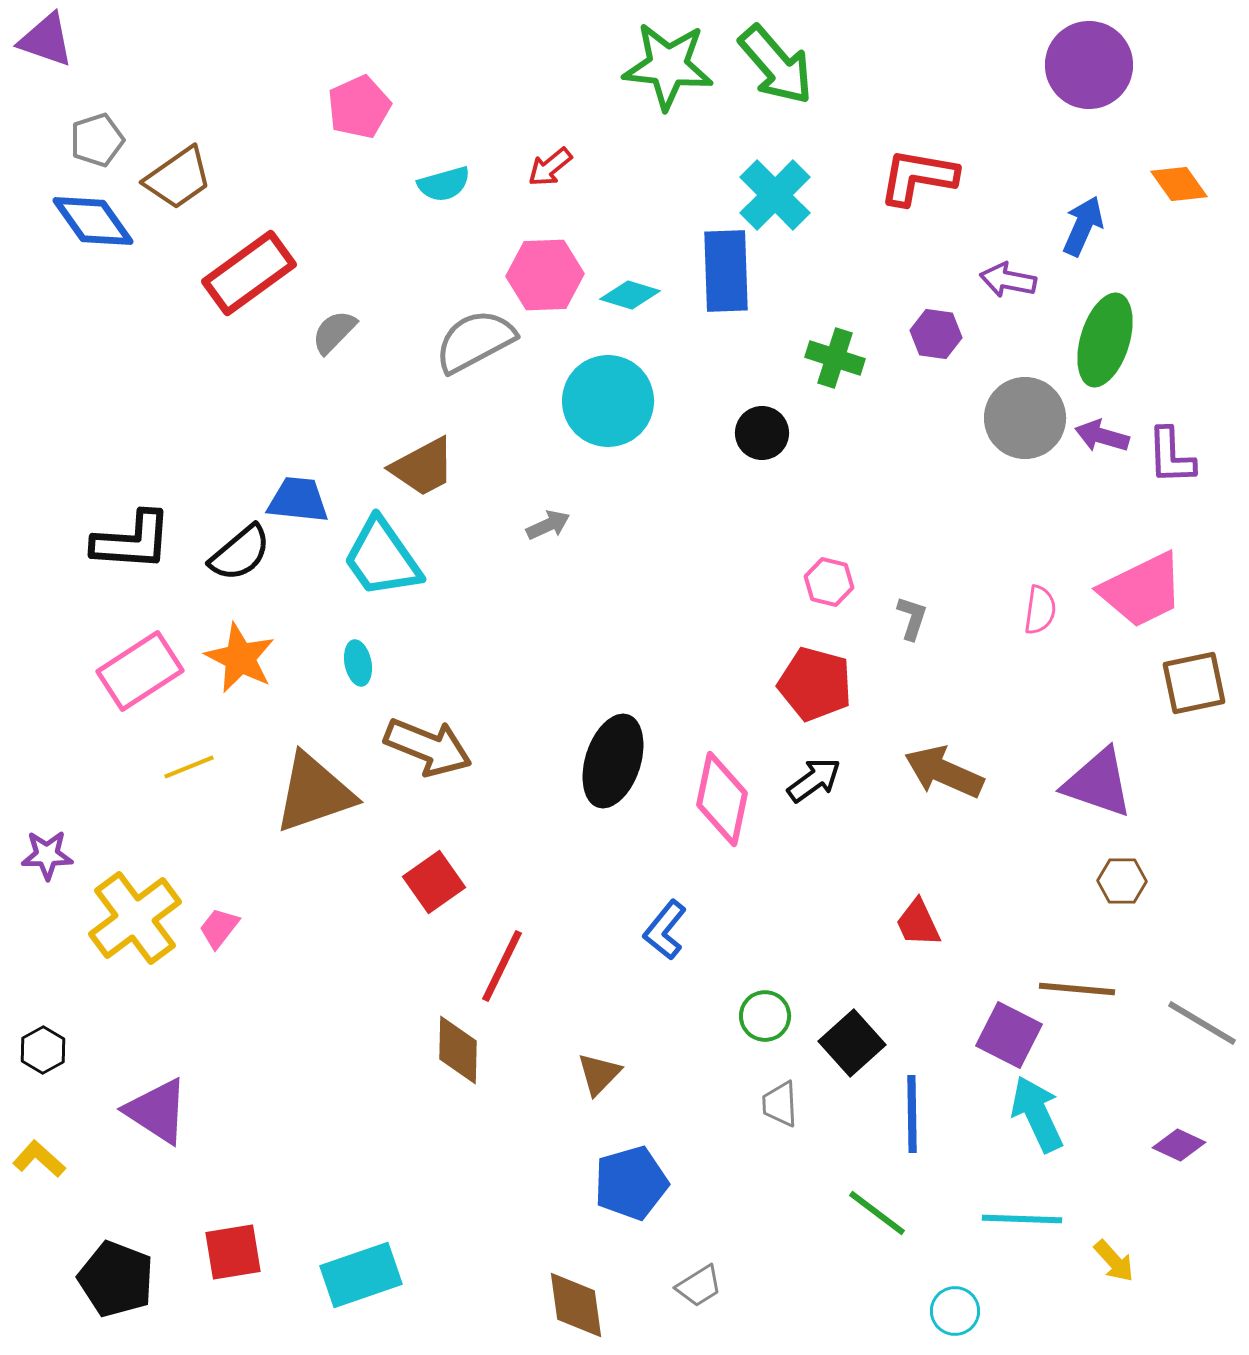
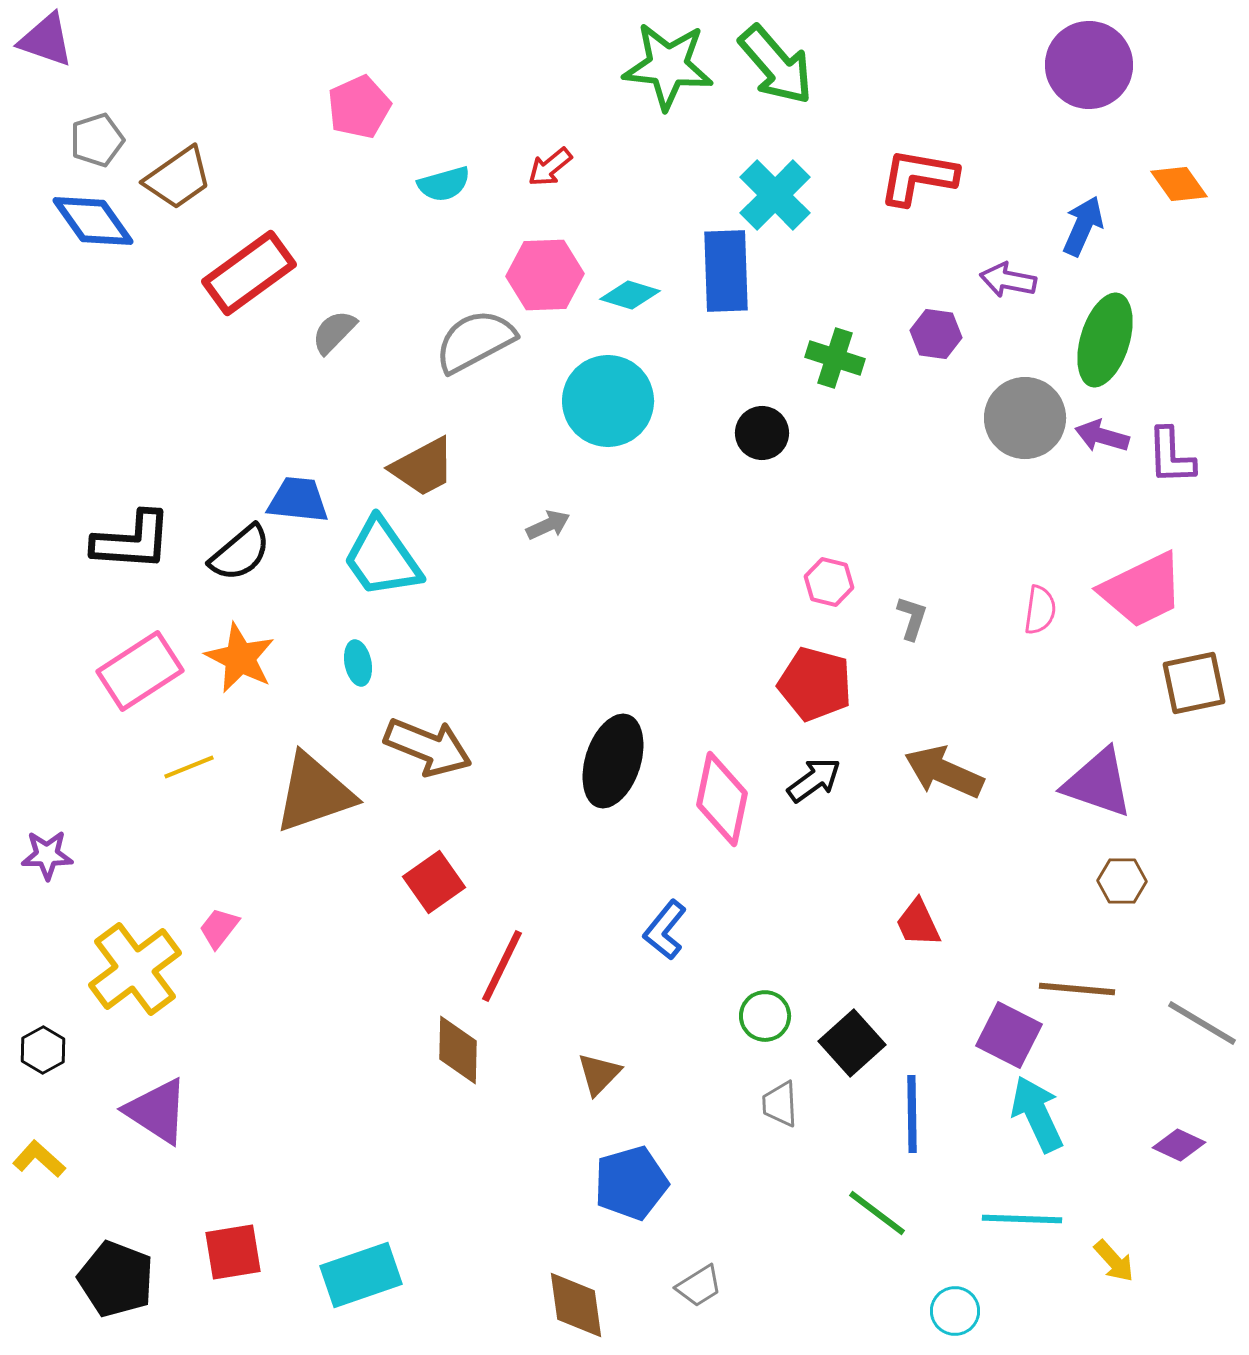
yellow cross at (135, 918): moved 51 px down
